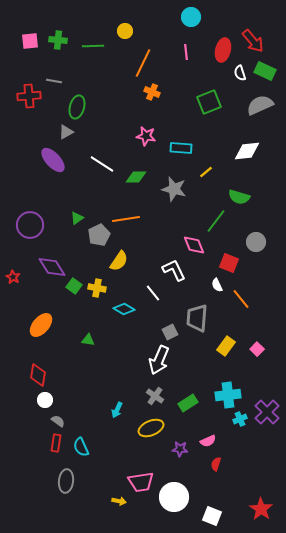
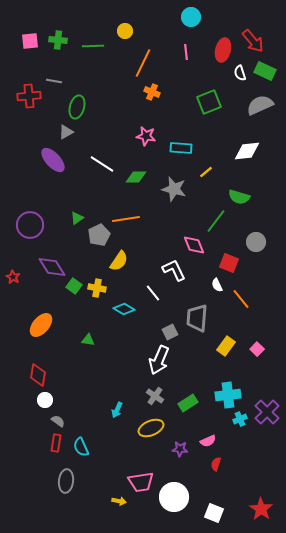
white square at (212, 516): moved 2 px right, 3 px up
